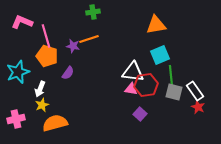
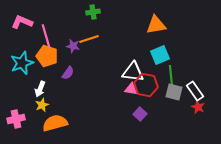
cyan star: moved 4 px right, 9 px up
red hexagon: rotated 20 degrees clockwise
